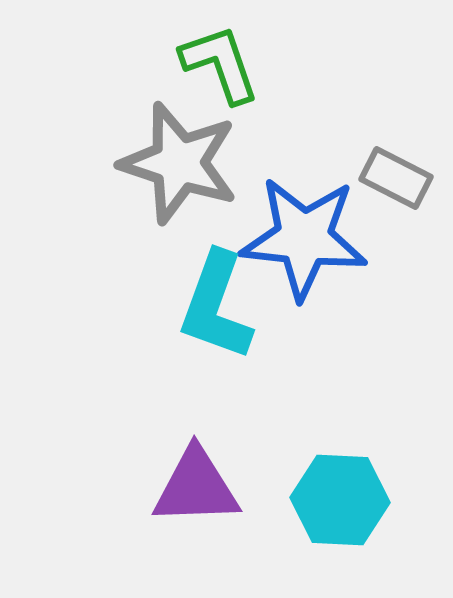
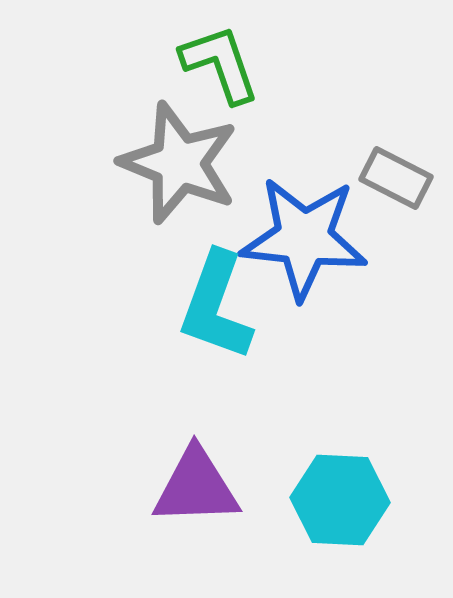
gray star: rotated 4 degrees clockwise
